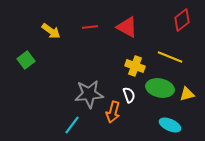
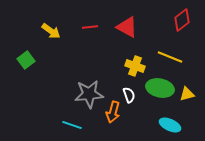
cyan line: rotated 72 degrees clockwise
